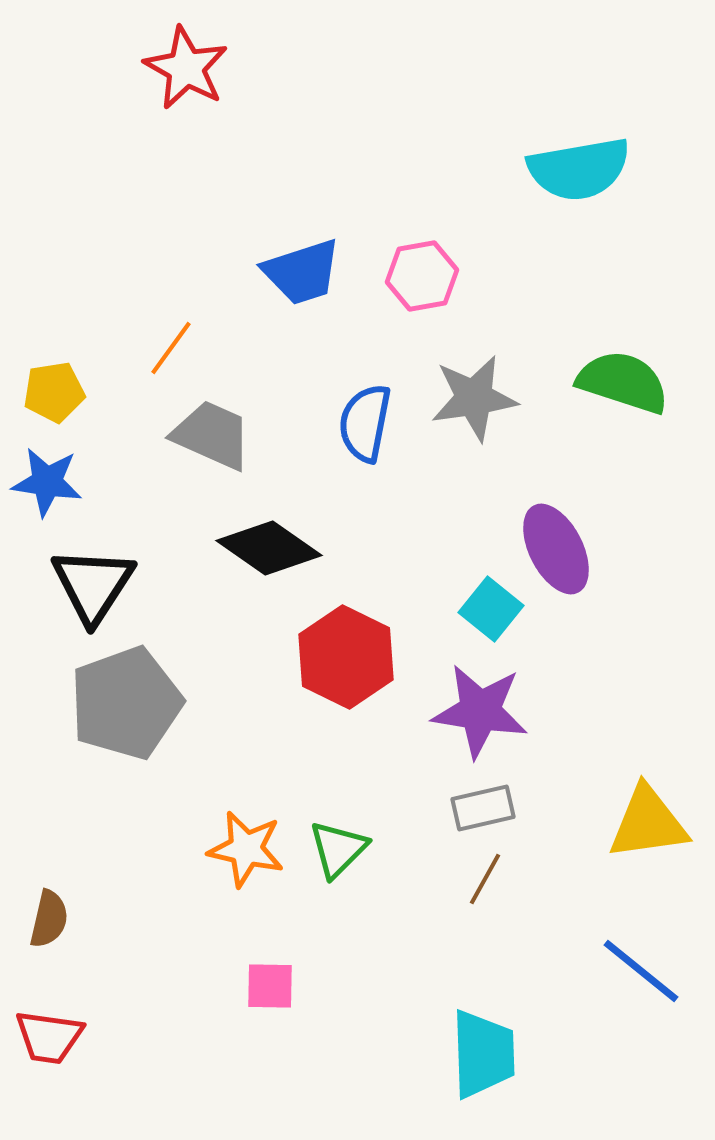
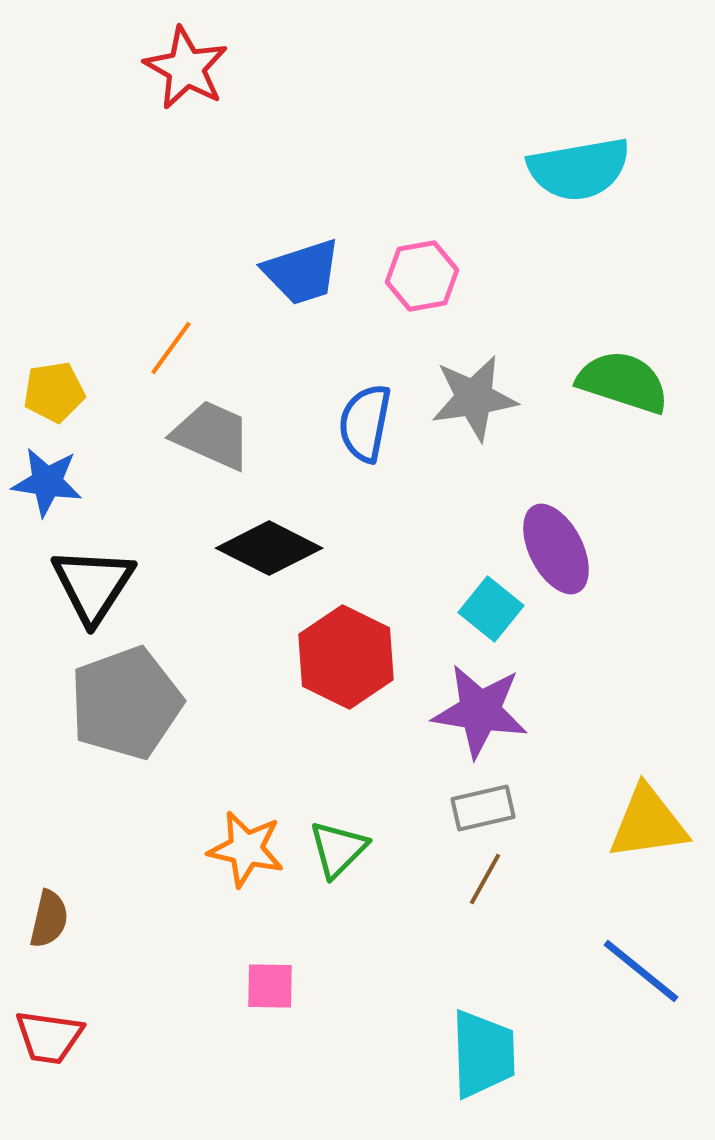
black diamond: rotated 8 degrees counterclockwise
